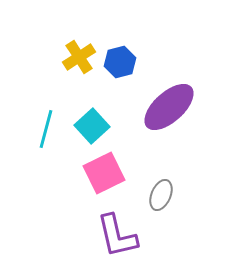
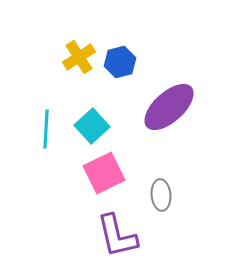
cyan line: rotated 12 degrees counterclockwise
gray ellipse: rotated 28 degrees counterclockwise
